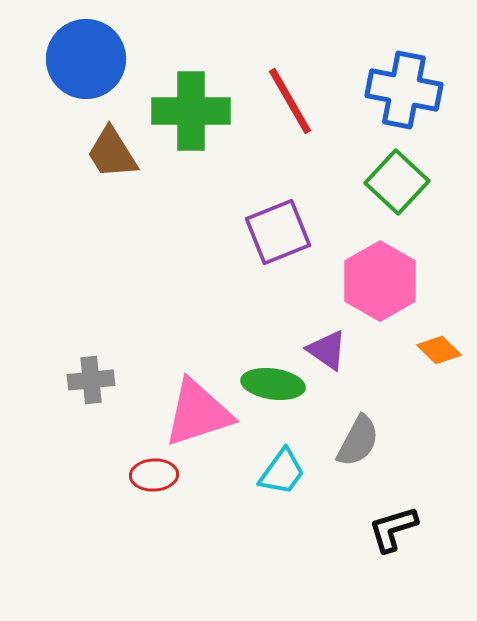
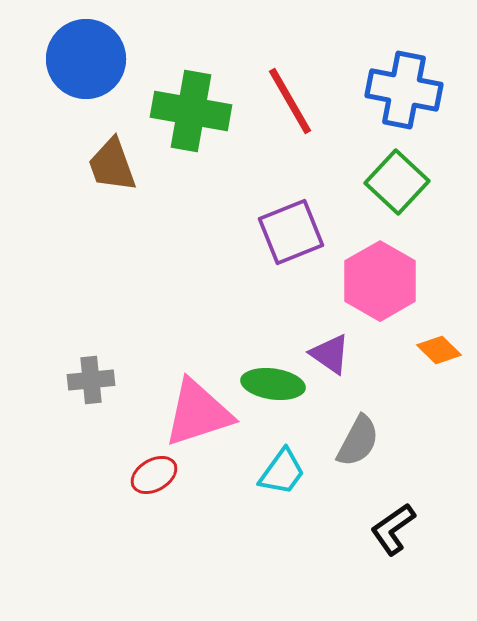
green cross: rotated 10 degrees clockwise
brown trapezoid: moved 12 px down; rotated 12 degrees clockwise
purple square: moved 13 px right
purple triangle: moved 3 px right, 4 px down
red ellipse: rotated 27 degrees counterclockwise
black L-shape: rotated 18 degrees counterclockwise
